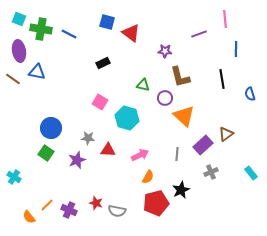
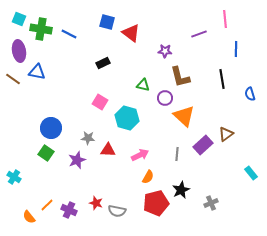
gray cross at (211, 172): moved 31 px down
